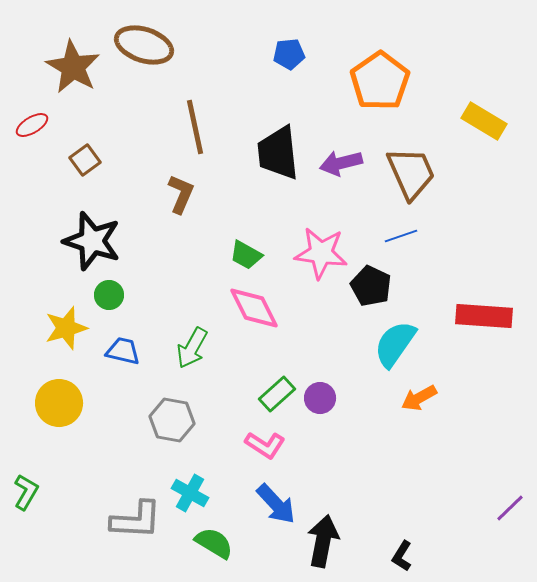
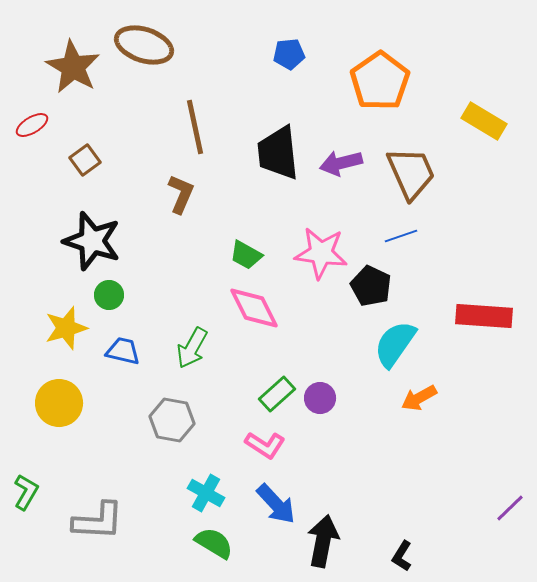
cyan cross: moved 16 px right
gray L-shape: moved 38 px left, 1 px down
